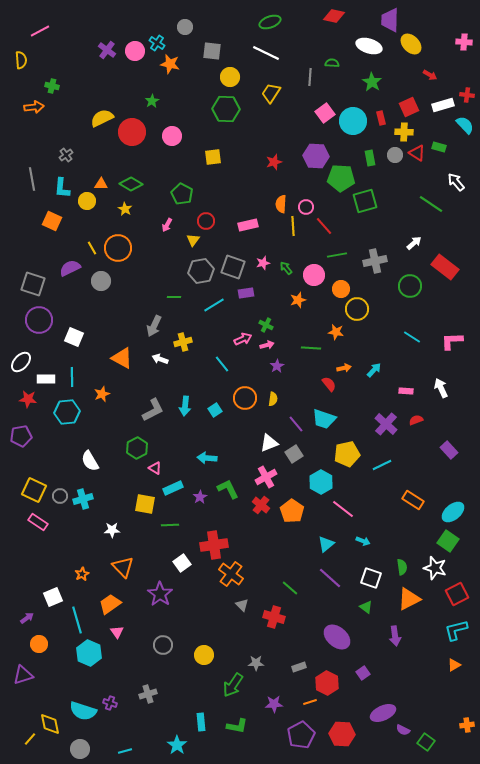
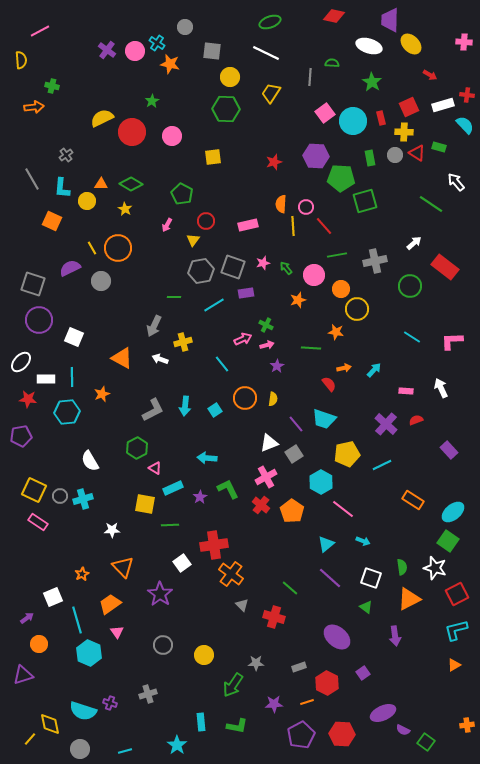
gray line at (32, 179): rotated 20 degrees counterclockwise
orange line at (310, 702): moved 3 px left
